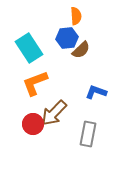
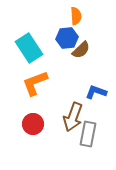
brown arrow: moved 19 px right, 4 px down; rotated 24 degrees counterclockwise
